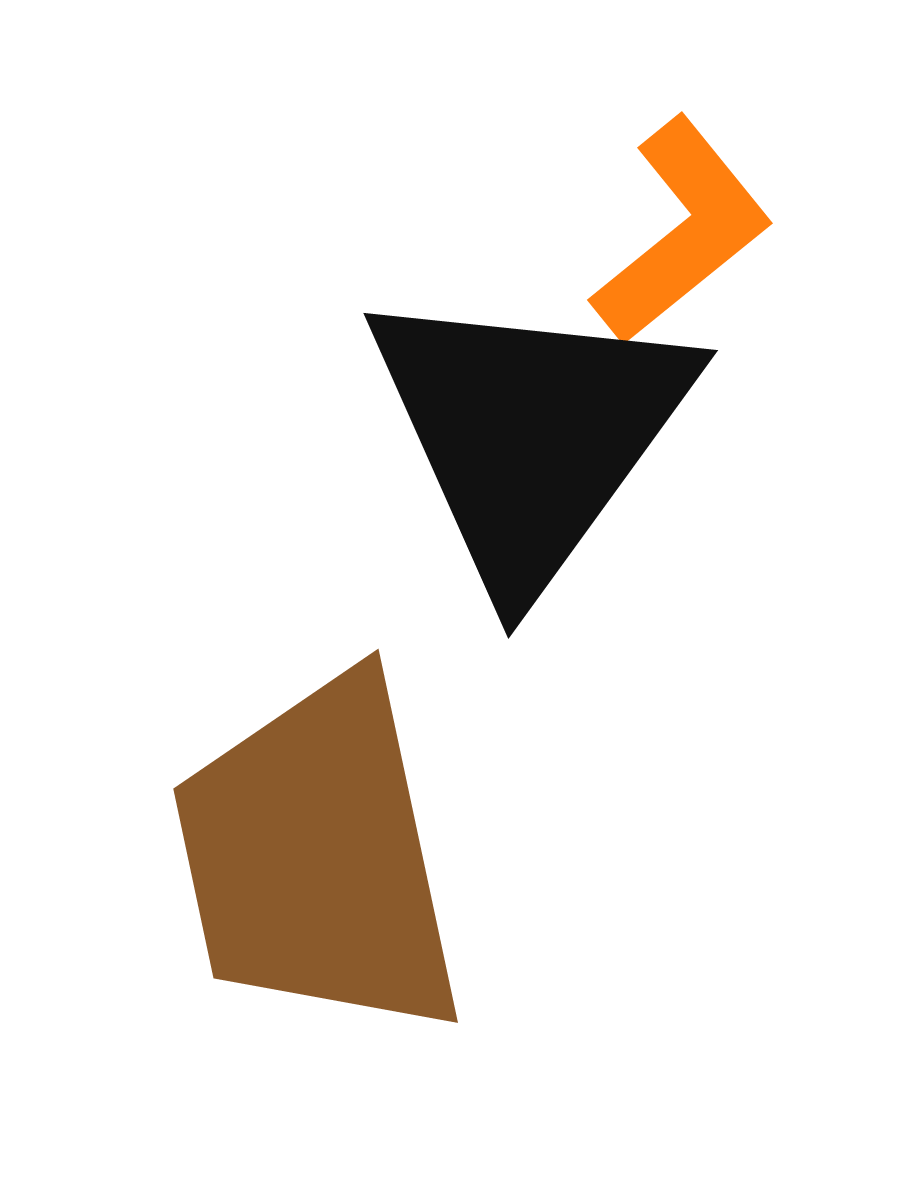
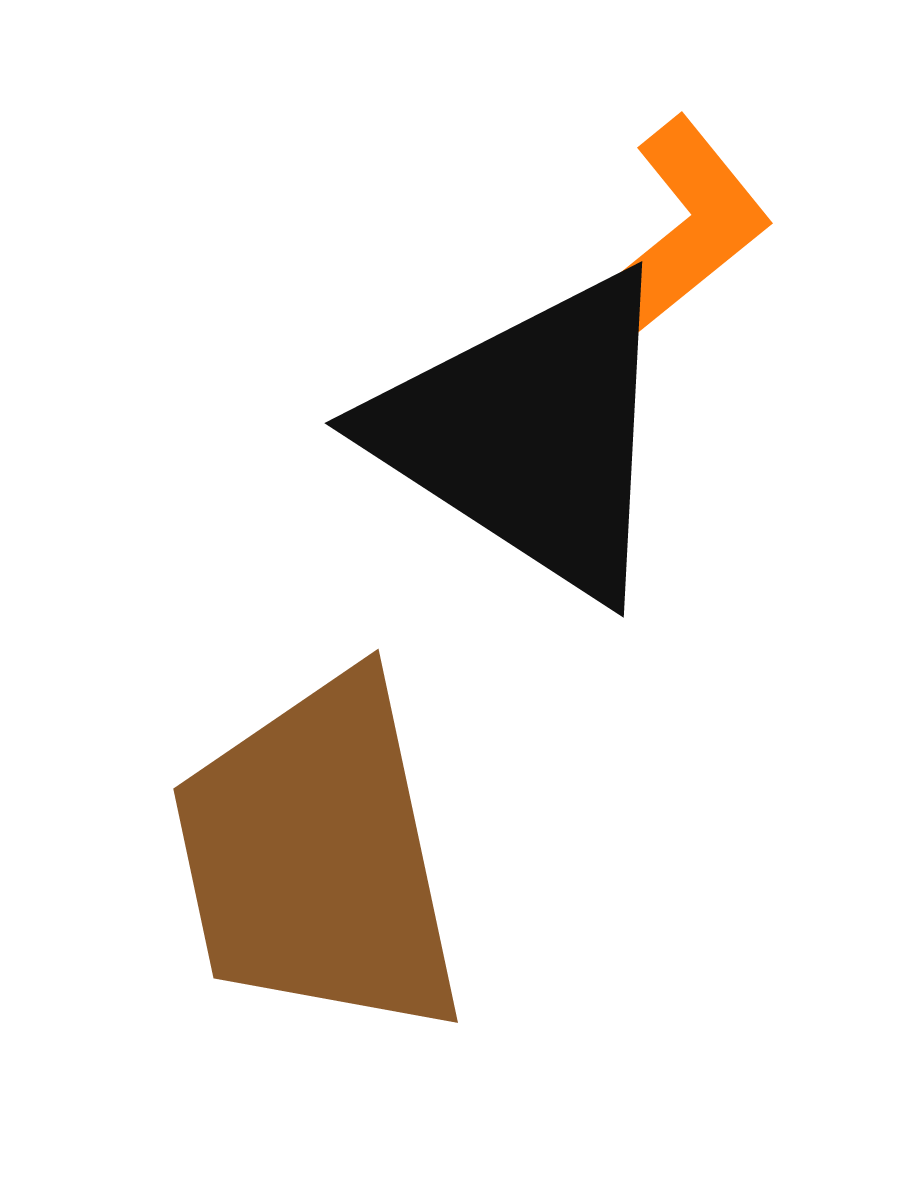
black triangle: rotated 33 degrees counterclockwise
